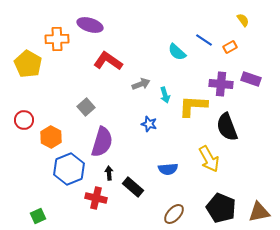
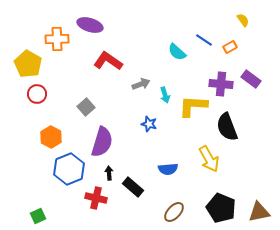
purple rectangle: rotated 18 degrees clockwise
red circle: moved 13 px right, 26 px up
brown ellipse: moved 2 px up
